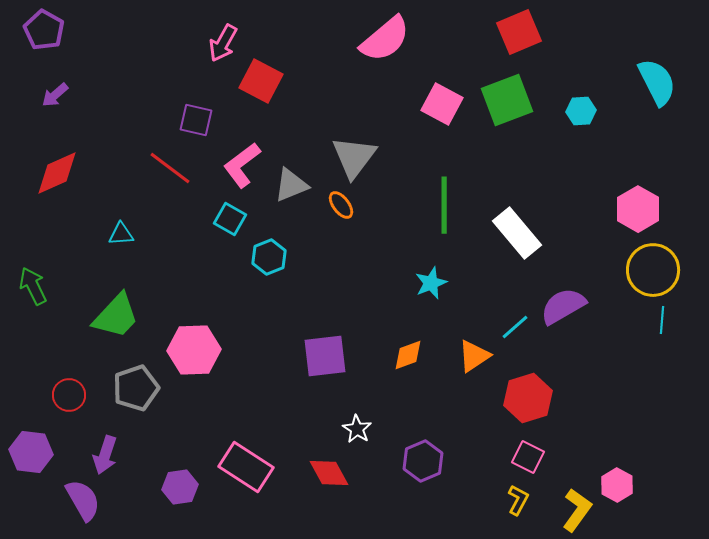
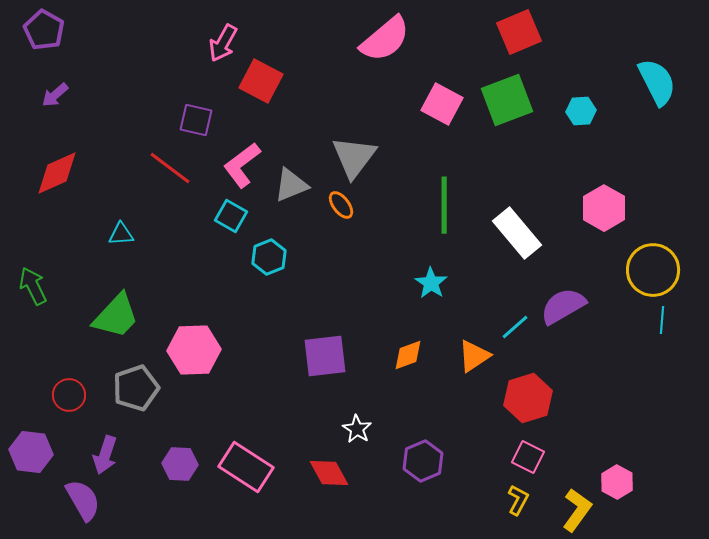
pink hexagon at (638, 209): moved 34 px left, 1 px up
cyan square at (230, 219): moved 1 px right, 3 px up
cyan star at (431, 283): rotated 16 degrees counterclockwise
pink hexagon at (617, 485): moved 3 px up
purple hexagon at (180, 487): moved 23 px up; rotated 12 degrees clockwise
